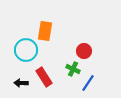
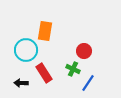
red rectangle: moved 4 px up
